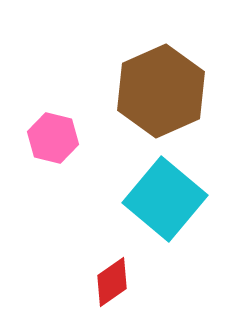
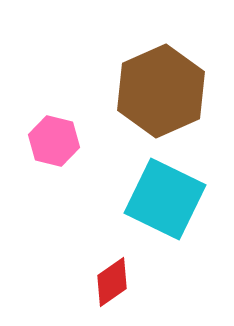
pink hexagon: moved 1 px right, 3 px down
cyan square: rotated 14 degrees counterclockwise
